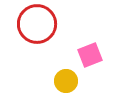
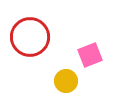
red circle: moved 7 px left, 13 px down
